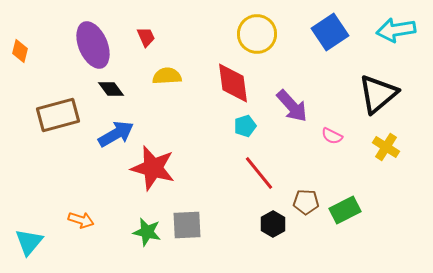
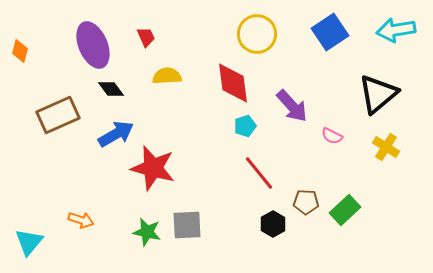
brown rectangle: rotated 9 degrees counterclockwise
green rectangle: rotated 16 degrees counterclockwise
